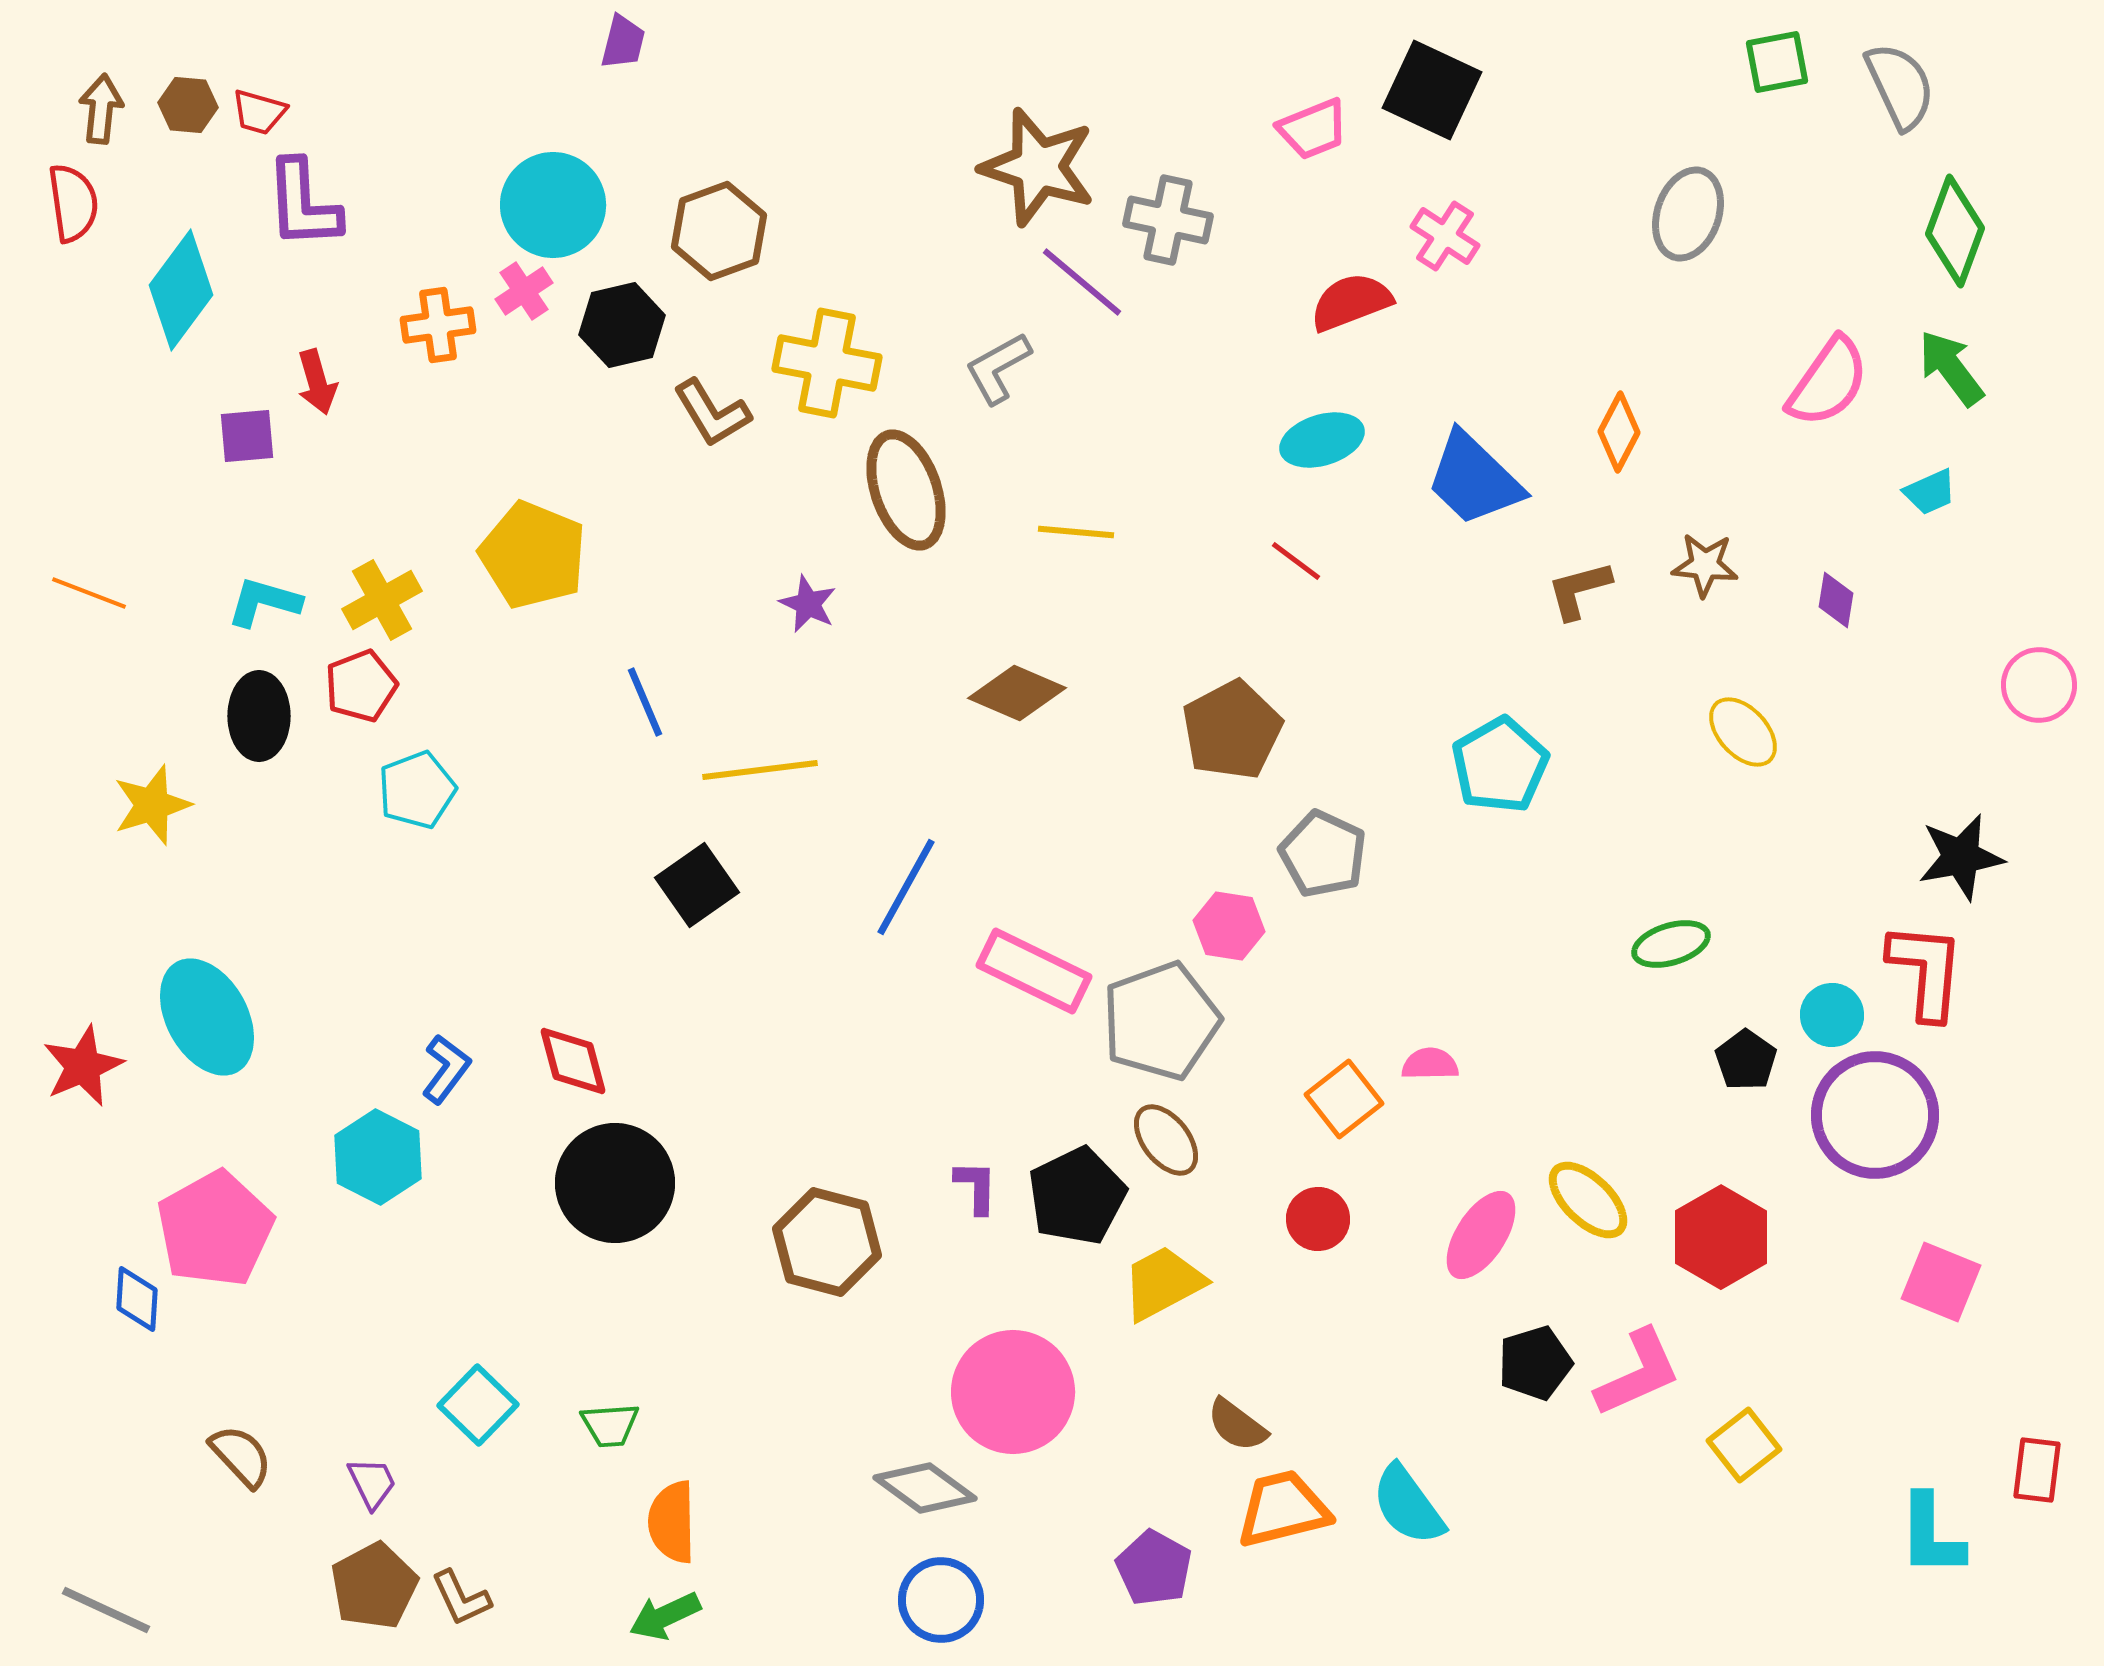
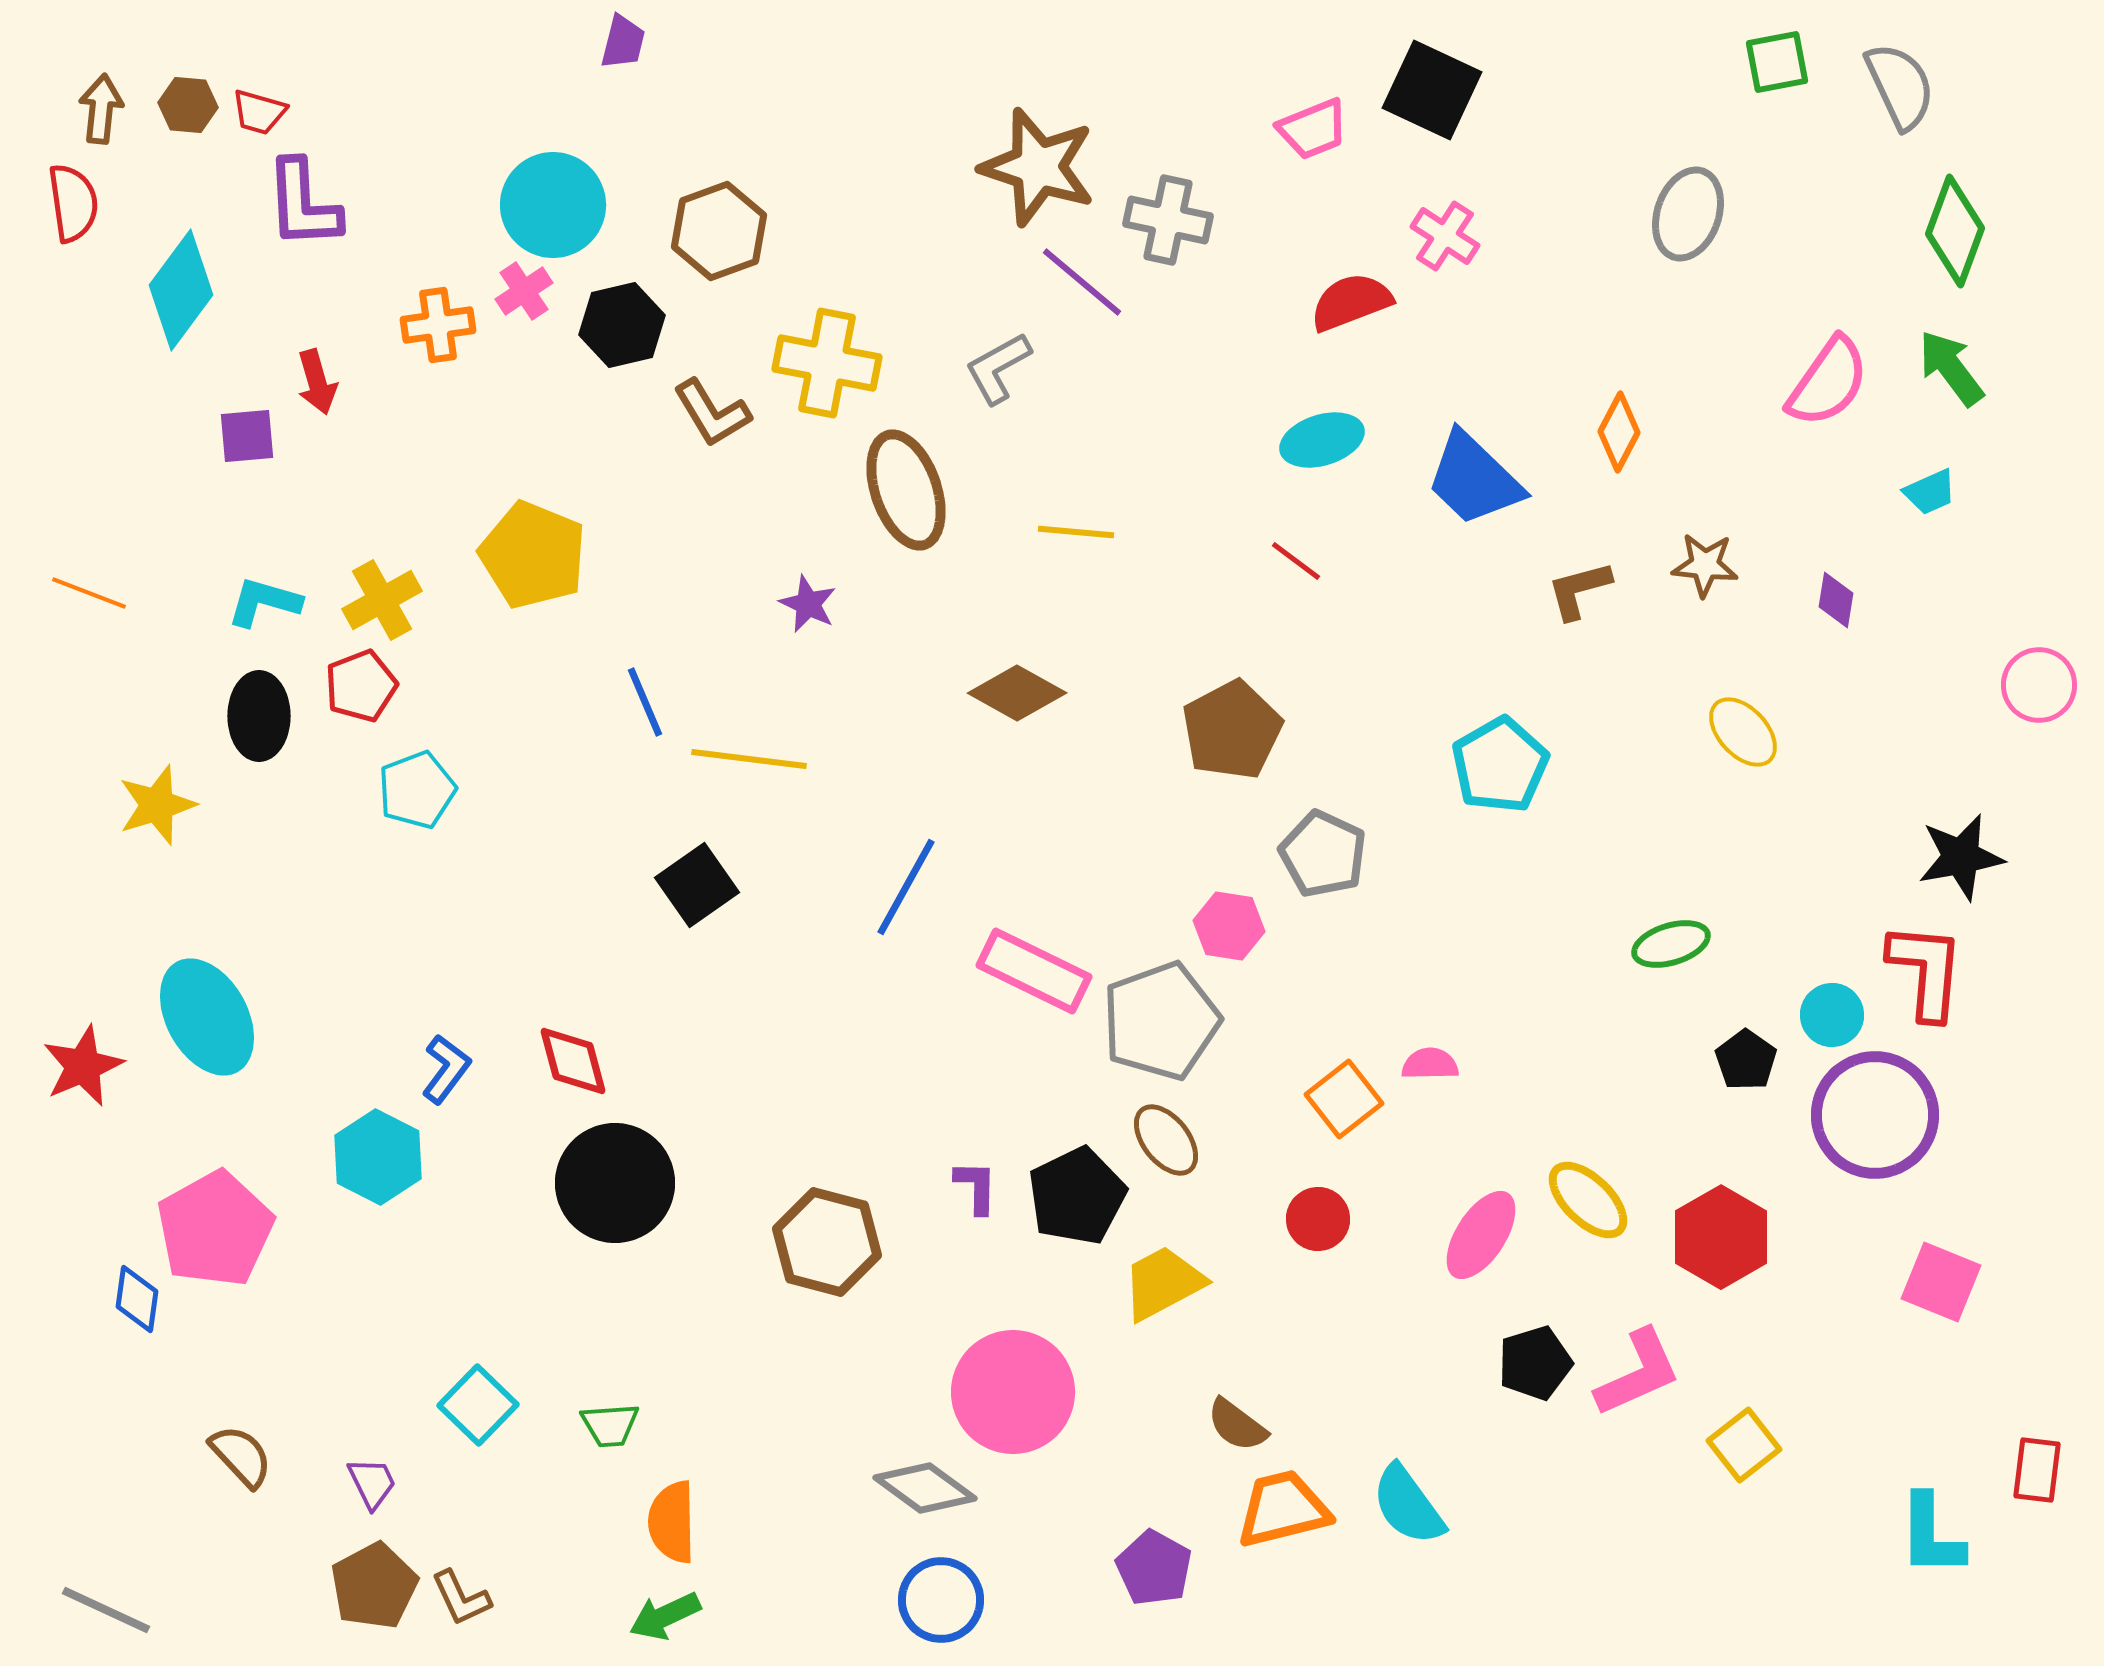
brown diamond at (1017, 693): rotated 6 degrees clockwise
yellow line at (760, 770): moved 11 px left, 11 px up; rotated 14 degrees clockwise
yellow star at (152, 805): moved 5 px right
blue diamond at (137, 1299): rotated 4 degrees clockwise
